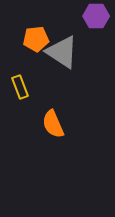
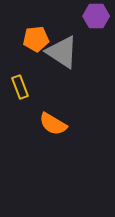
orange semicircle: rotated 36 degrees counterclockwise
